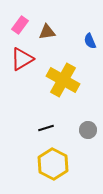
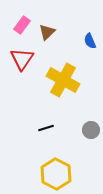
pink rectangle: moved 2 px right
brown triangle: rotated 36 degrees counterclockwise
red triangle: rotated 25 degrees counterclockwise
gray circle: moved 3 px right
yellow hexagon: moved 3 px right, 10 px down
